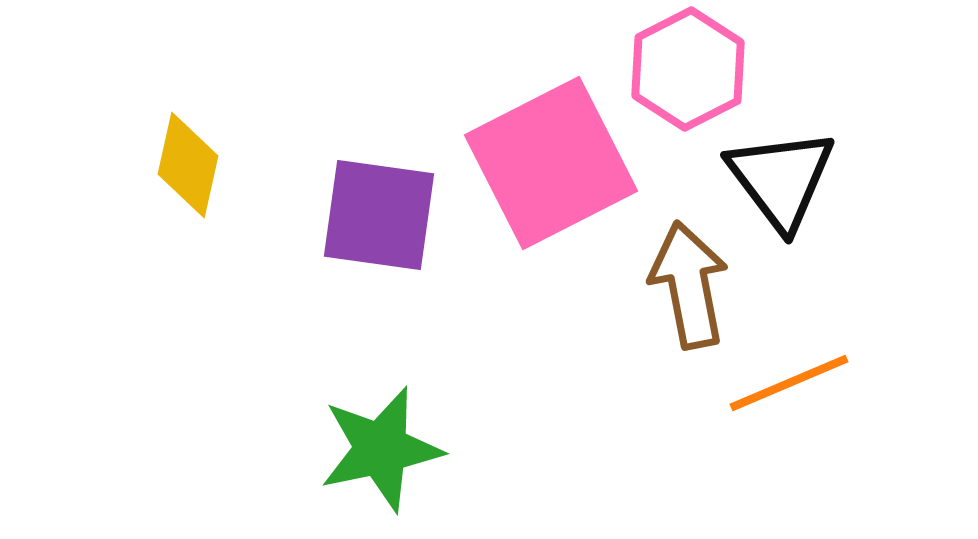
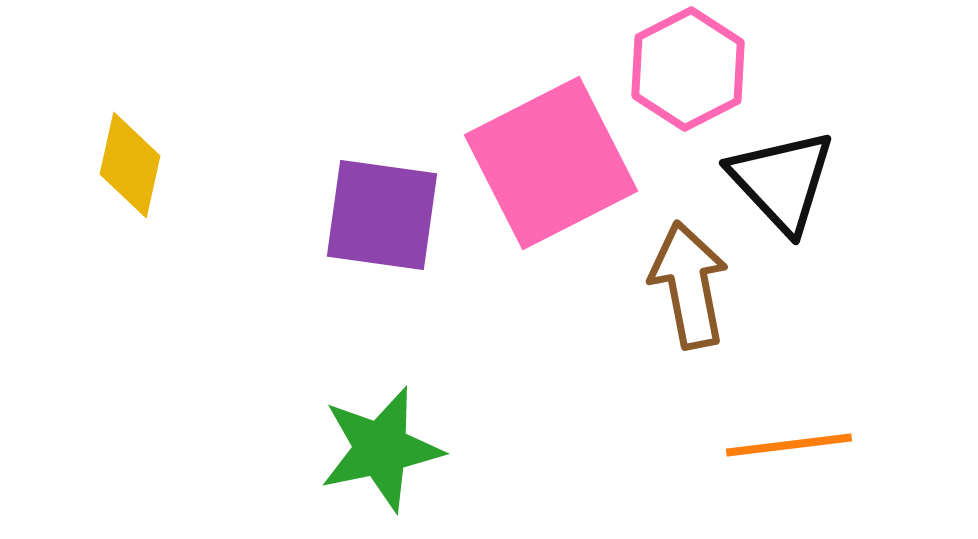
yellow diamond: moved 58 px left
black triangle: moved 1 px right, 2 px down; rotated 6 degrees counterclockwise
purple square: moved 3 px right
orange line: moved 62 px down; rotated 16 degrees clockwise
